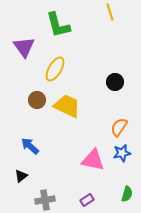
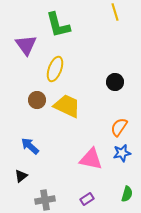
yellow line: moved 5 px right
purple triangle: moved 2 px right, 2 px up
yellow ellipse: rotated 10 degrees counterclockwise
pink triangle: moved 2 px left, 1 px up
purple rectangle: moved 1 px up
